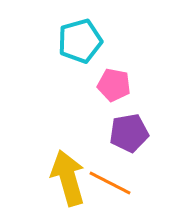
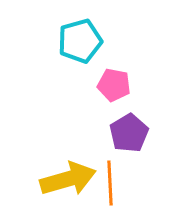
purple pentagon: rotated 21 degrees counterclockwise
yellow arrow: moved 1 px down; rotated 90 degrees clockwise
orange line: rotated 60 degrees clockwise
